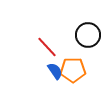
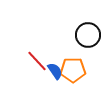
red line: moved 10 px left, 14 px down
